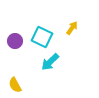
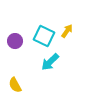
yellow arrow: moved 5 px left, 3 px down
cyan square: moved 2 px right, 1 px up
